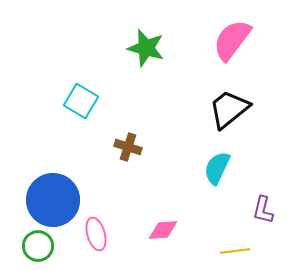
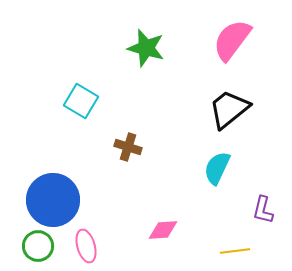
pink ellipse: moved 10 px left, 12 px down
